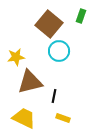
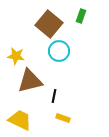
yellow star: moved 1 px up; rotated 18 degrees clockwise
brown triangle: moved 1 px up
yellow trapezoid: moved 4 px left, 2 px down
